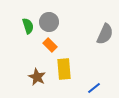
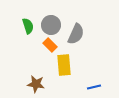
gray circle: moved 2 px right, 3 px down
gray semicircle: moved 29 px left
yellow rectangle: moved 4 px up
brown star: moved 1 px left, 7 px down; rotated 18 degrees counterclockwise
blue line: moved 1 px up; rotated 24 degrees clockwise
